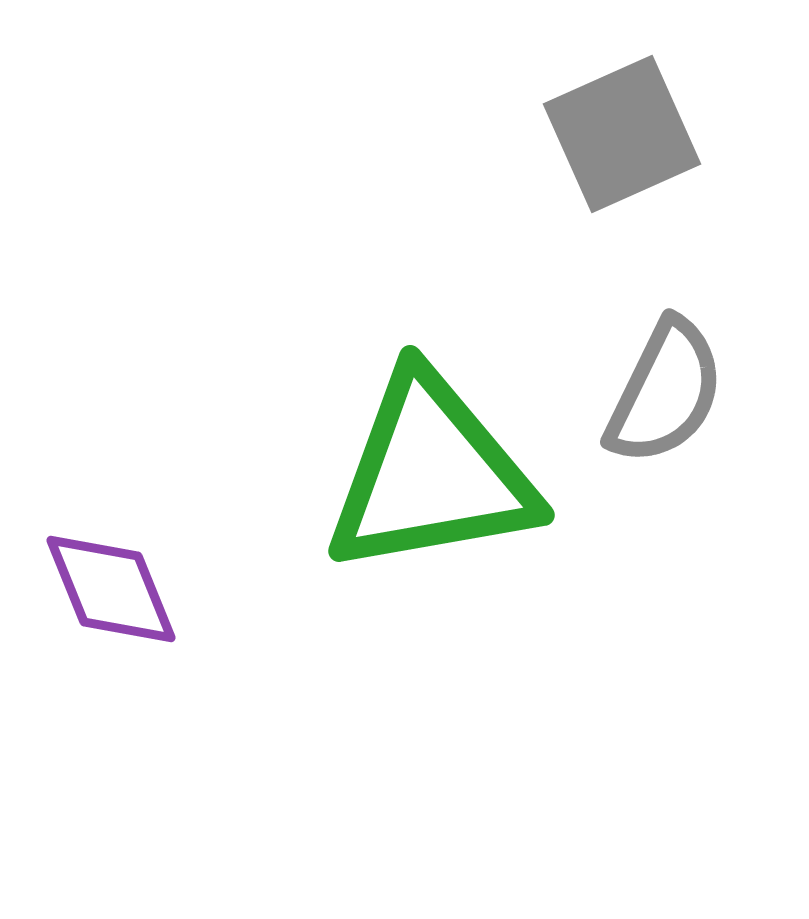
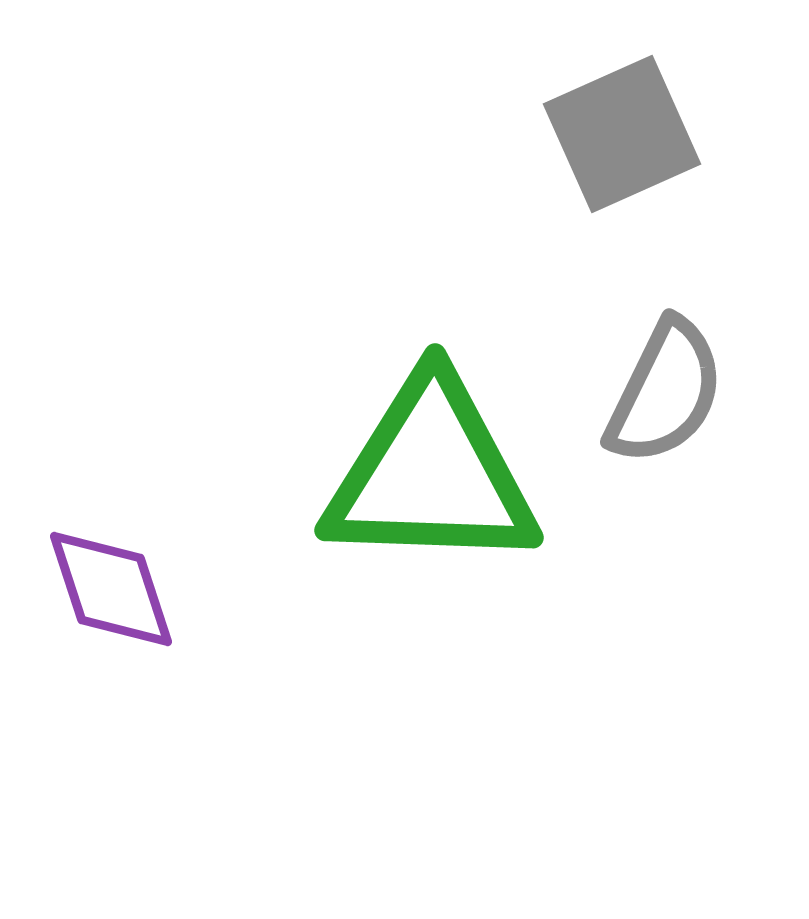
green triangle: rotated 12 degrees clockwise
purple diamond: rotated 4 degrees clockwise
